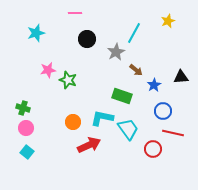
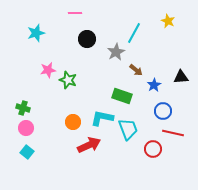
yellow star: rotated 24 degrees counterclockwise
cyan trapezoid: rotated 15 degrees clockwise
